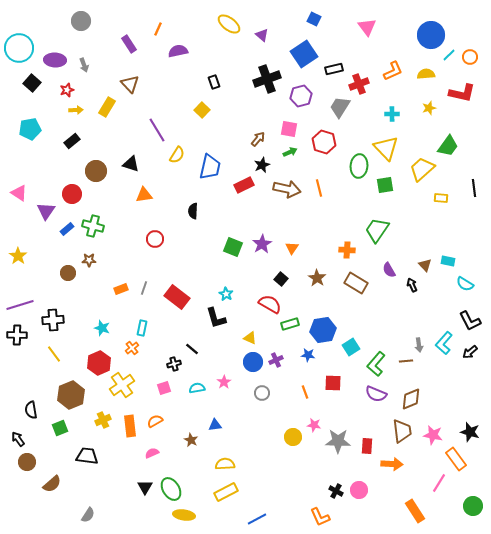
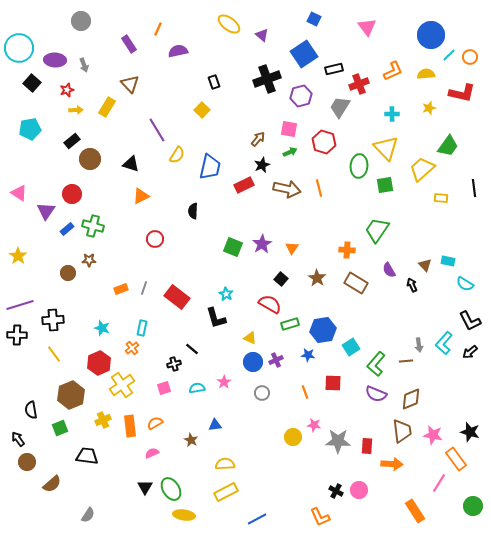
brown circle at (96, 171): moved 6 px left, 12 px up
orange triangle at (144, 195): moved 3 px left, 1 px down; rotated 18 degrees counterclockwise
orange semicircle at (155, 421): moved 2 px down
